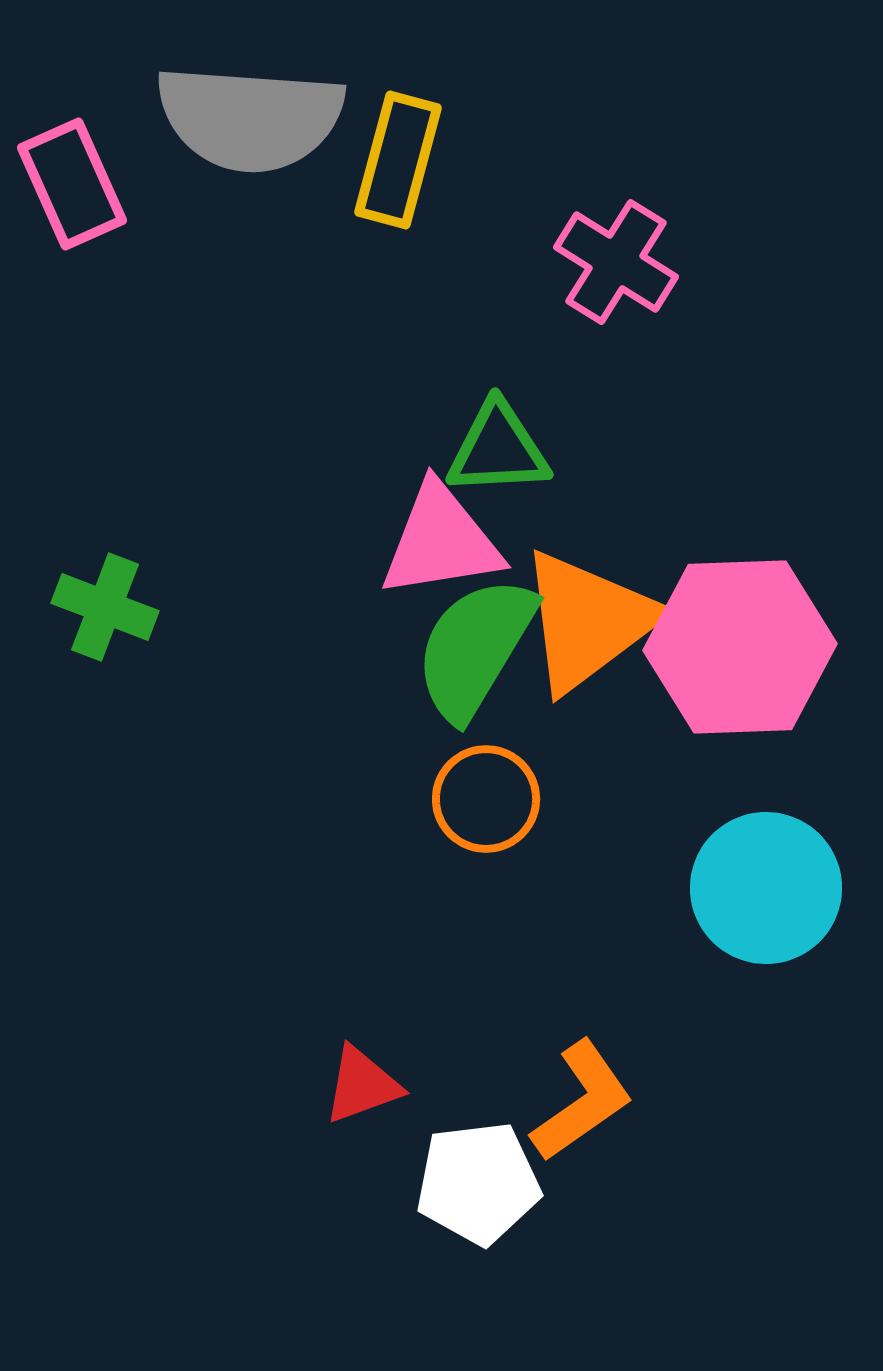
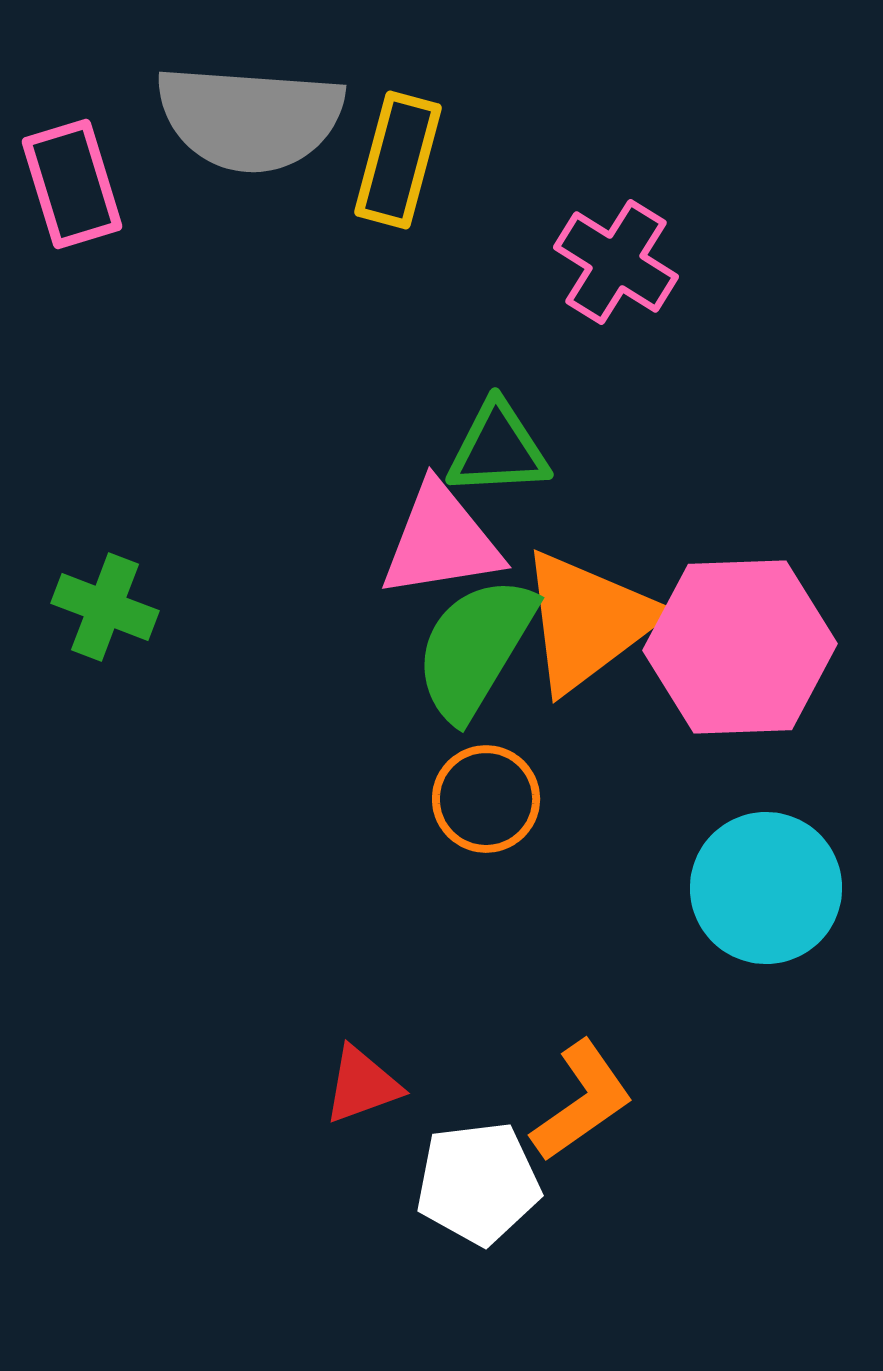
pink rectangle: rotated 7 degrees clockwise
